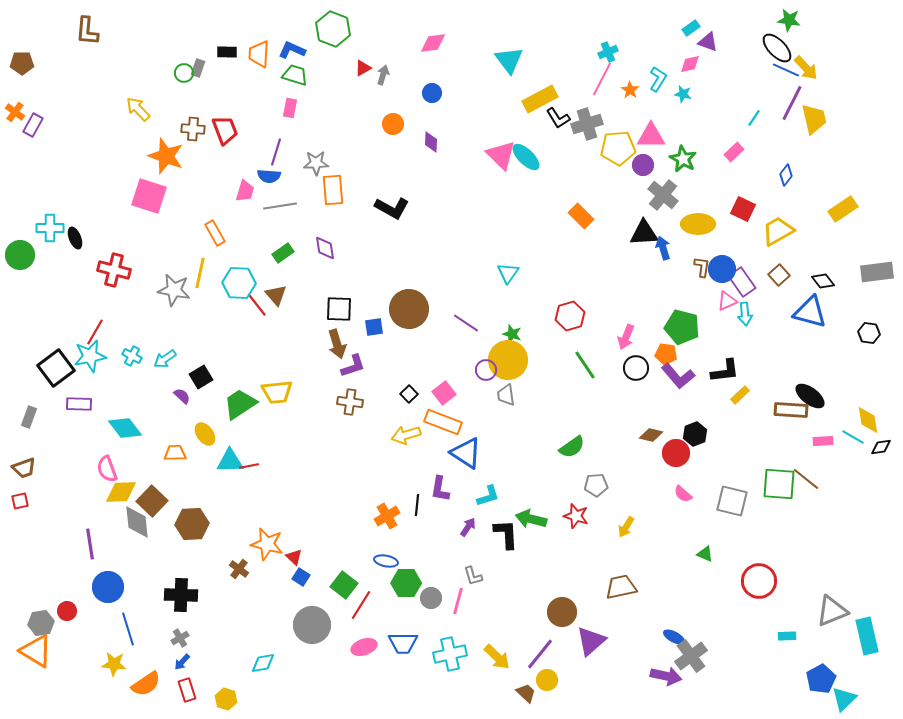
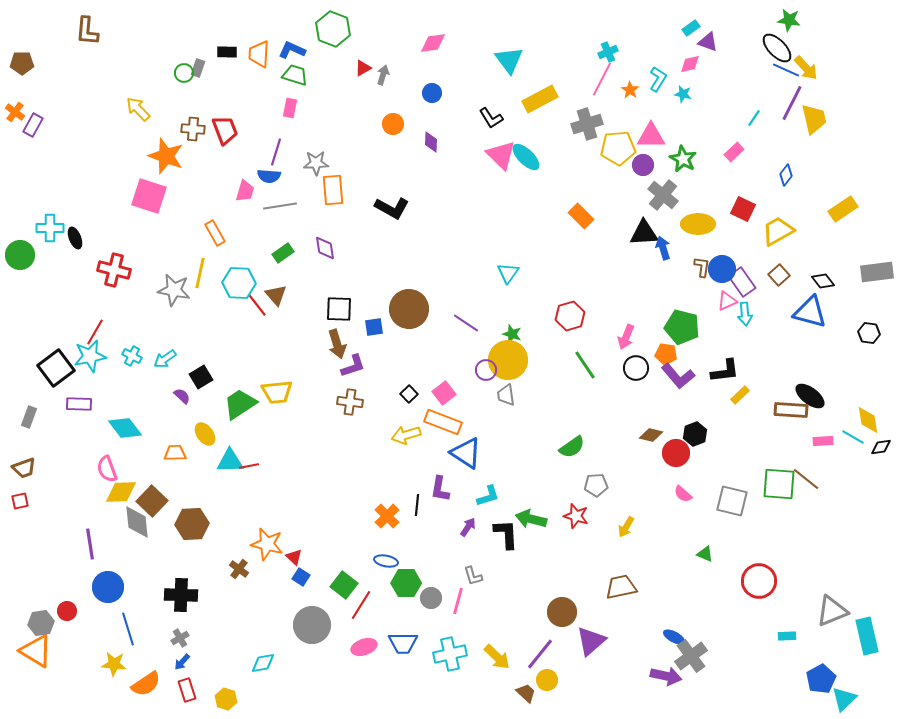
black L-shape at (558, 118): moved 67 px left
orange cross at (387, 516): rotated 15 degrees counterclockwise
